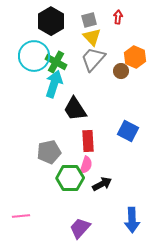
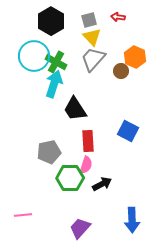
red arrow: rotated 88 degrees counterclockwise
pink line: moved 2 px right, 1 px up
